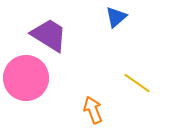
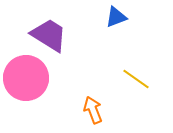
blue triangle: rotated 20 degrees clockwise
yellow line: moved 1 px left, 4 px up
